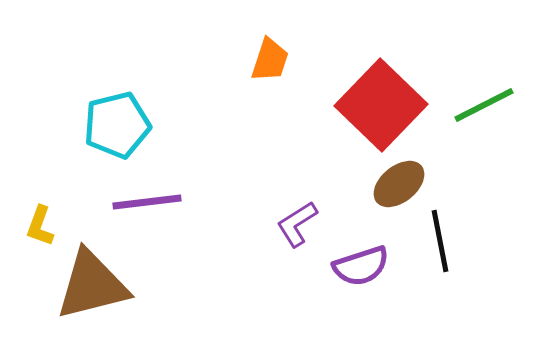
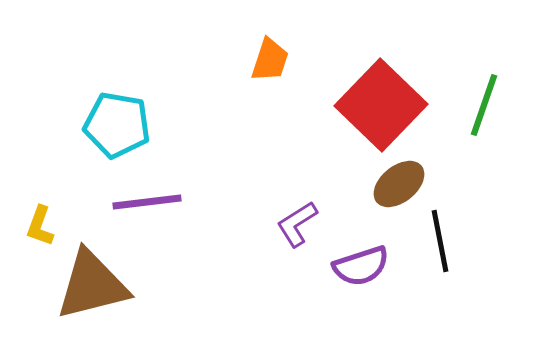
green line: rotated 44 degrees counterclockwise
cyan pentagon: rotated 24 degrees clockwise
